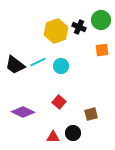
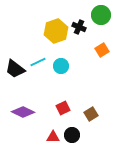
green circle: moved 5 px up
orange square: rotated 24 degrees counterclockwise
black trapezoid: moved 4 px down
red square: moved 4 px right, 6 px down; rotated 24 degrees clockwise
brown square: rotated 16 degrees counterclockwise
black circle: moved 1 px left, 2 px down
